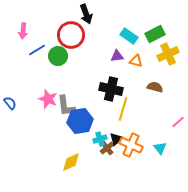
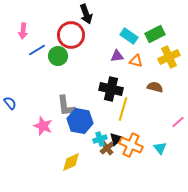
yellow cross: moved 1 px right, 3 px down
pink star: moved 5 px left, 27 px down
blue hexagon: rotated 20 degrees clockwise
